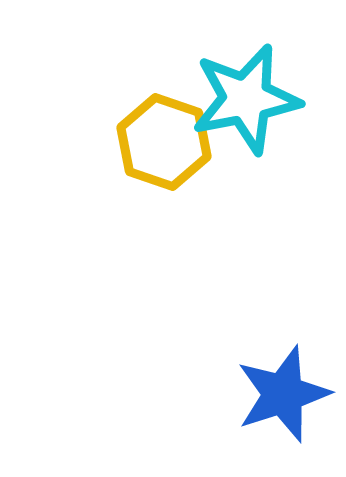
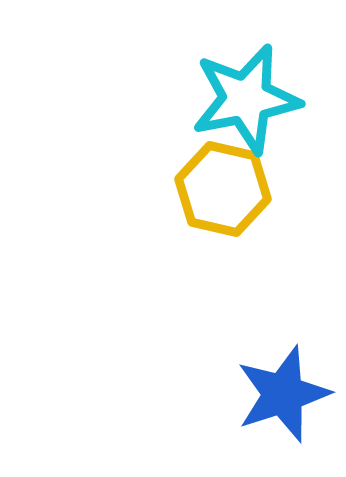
yellow hexagon: moved 59 px right, 47 px down; rotated 6 degrees counterclockwise
